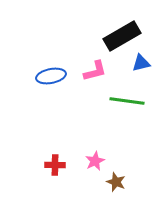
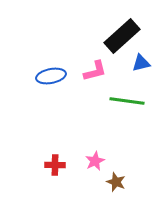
black rectangle: rotated 12 degrees counterclockwise
